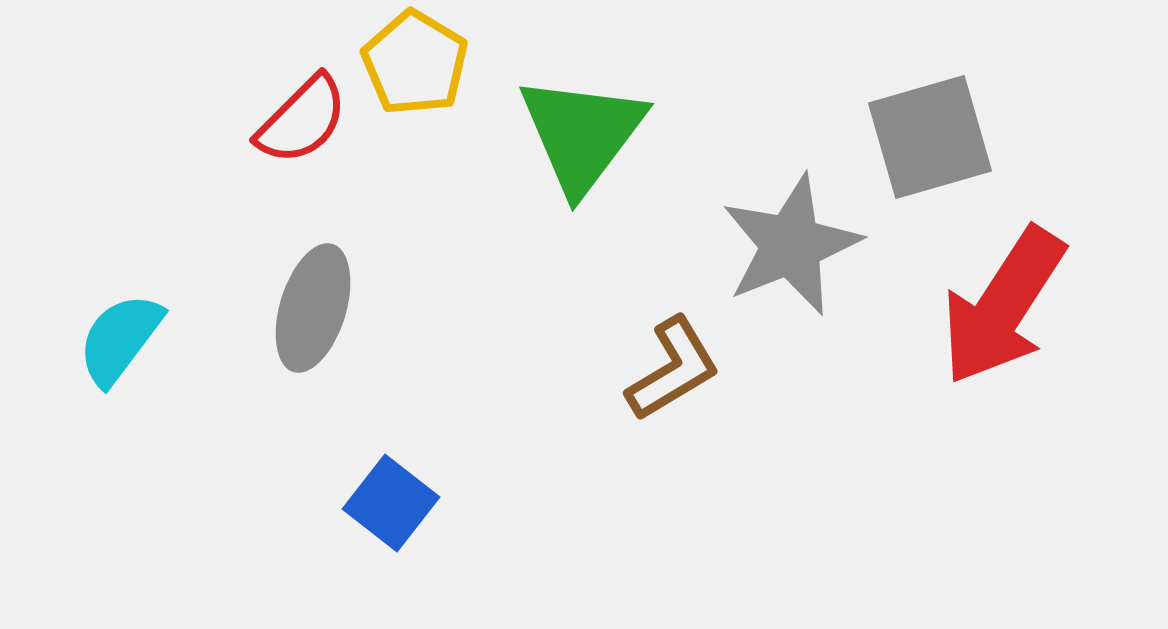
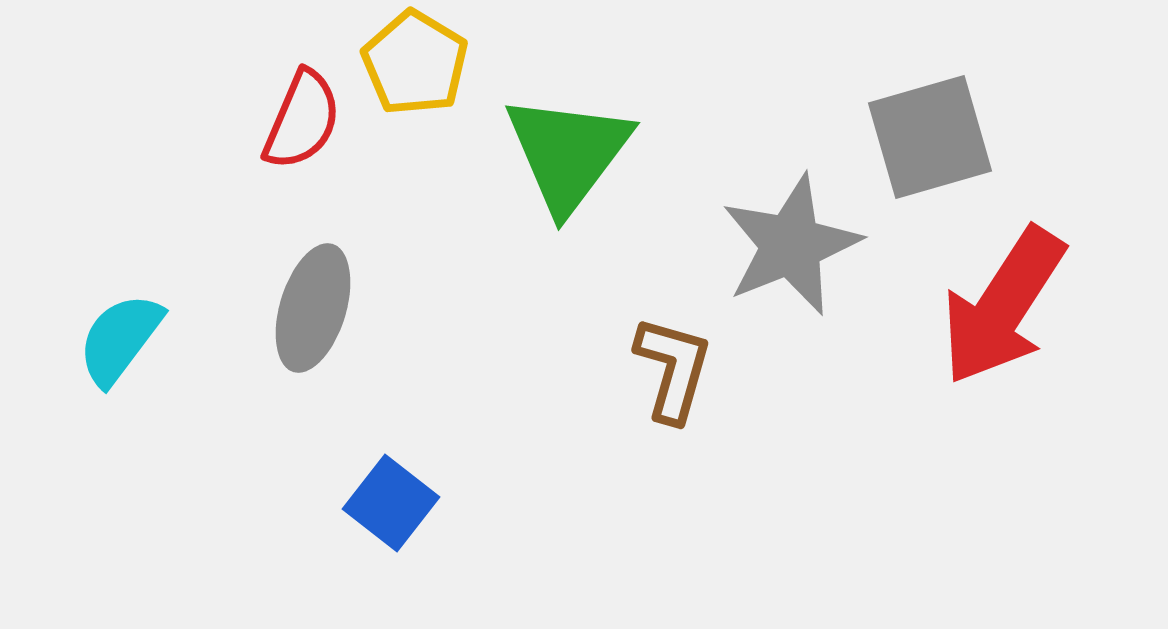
red semicircle: rotated 22 degrees counterclockwise
green triangle: moved 14 px left, 19 px down
brown L-shape: rotated 43 degrees counterclockwise
